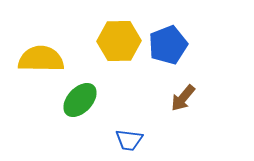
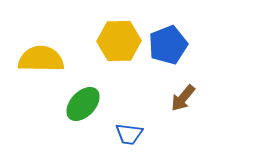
green ellipse: moved 3 px right, 4 px down
blue trapezoid: moved 6 px up
